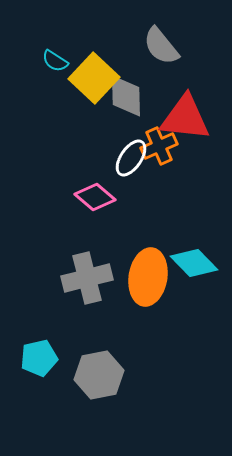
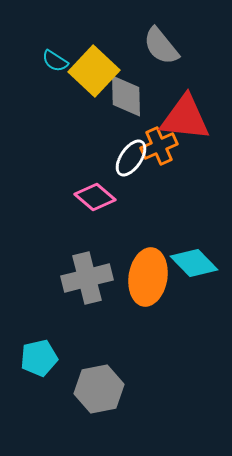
yellow square: moved 7 px up
gray hexagon: moved 14 px down
